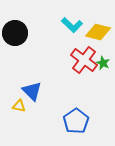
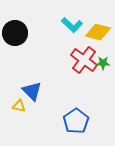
green star: rotated 24 degrees counterclockwise
